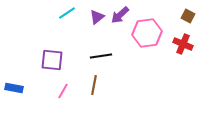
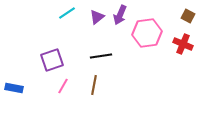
purple arrow: rotated 24 degrees counterclockwise
purple square: rotated 25 degrees counterclockwise
pink line: moved 5 px up
